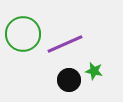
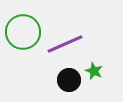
green circle: moved 2 px up
green star: rotated 12 degrees clockwise
